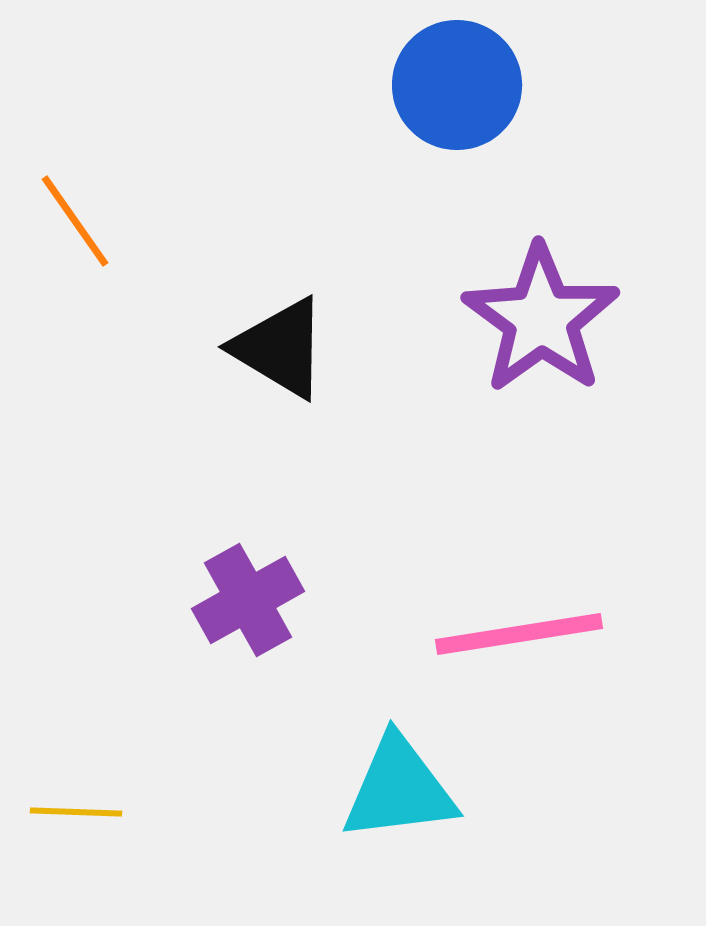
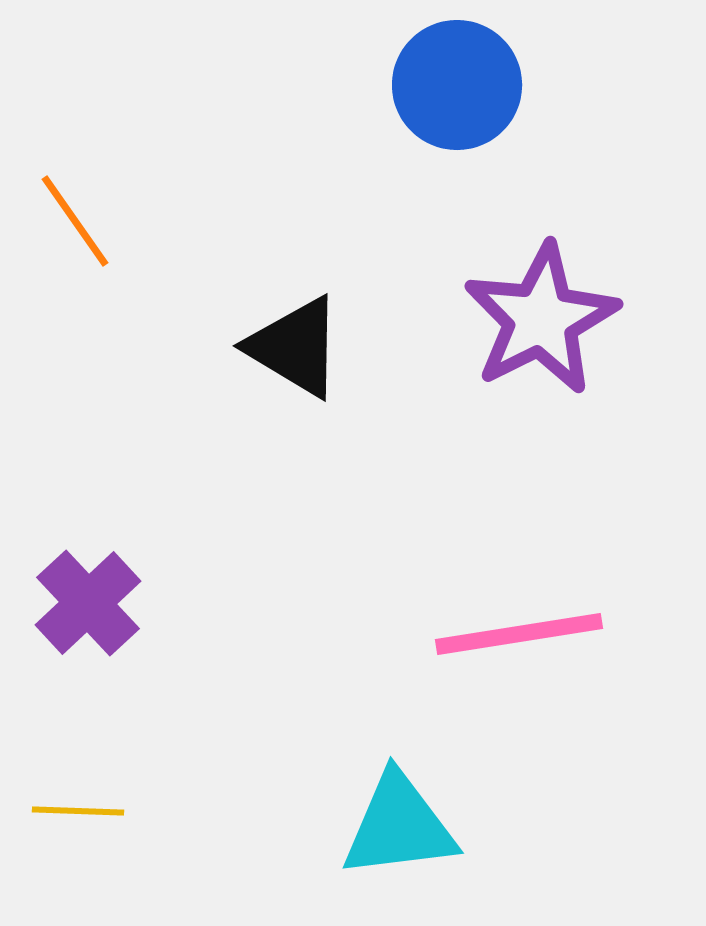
purple star: rotated 9 degrees clockwise
black triangle: moved 15 px right, 1 px up
purple cross: moved 160 px left, 3 px down; rotated 14 degrees counterclockwise
cyan triangle: moved 37 px down
yellow line: moved 2 px right, 1 px up
